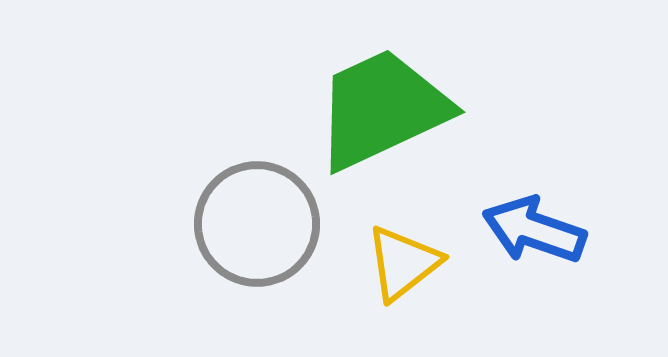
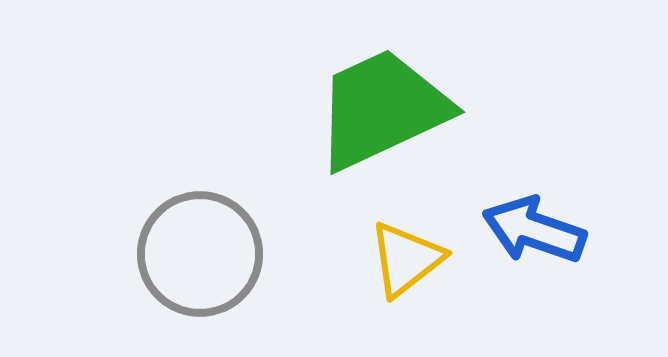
gray circle: moved 57 px left, 30 px down
yellow triangle: moved 3 px right, 4 px up
